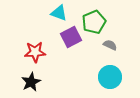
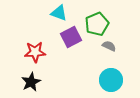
green pentagon: moved 3 px right, 2 px down
gray semicircle: moved 1 px left, 1 px down
cyan circle: moved 1 px right, 3 px down
